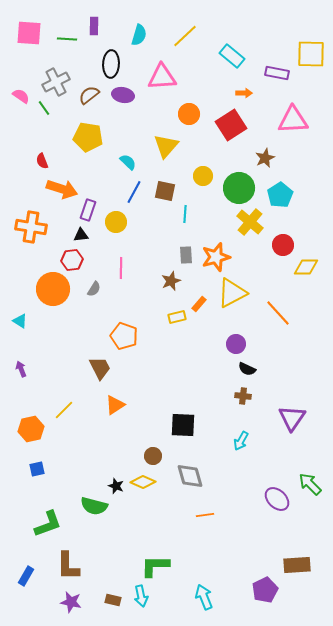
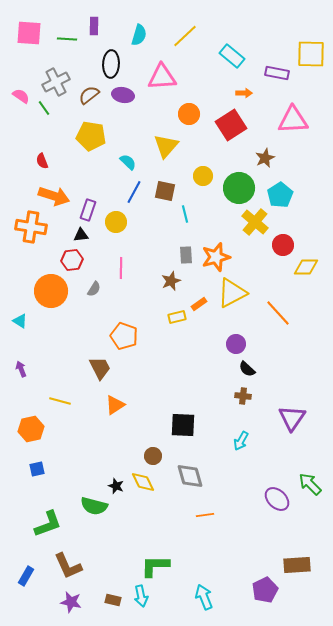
yellow pentagon at (88, 137): moved 3 px right, 1 px up
orange arrow at (62, 189): moved 8 px left, 7 px down
cyan line at (185, 214): rotated 18 degrees counterclockwise
yellow cross at (250, 222): moved 5 px right
orange circle at (53, 289): moved 2 px left, 2 px down
orange rectangle at (199, 304): rotated 14 degrees clockwise
black semicircle at (247, 369): rotated 18 degrees clockwise
yellow line at (64, 410): moved 4 px left, 9 px up; rotated 60 degrees clockwise
yellow diamond at (143, 482): rotated 40 degrees clockwise
brown L-shape at (68, 566): rotated 24 degrees counterclockwise
